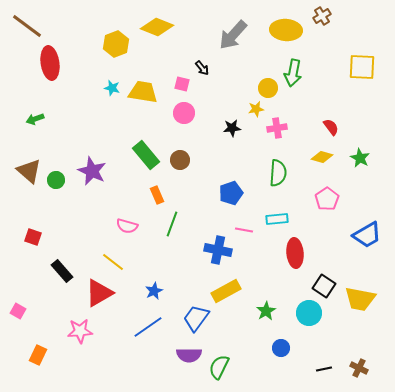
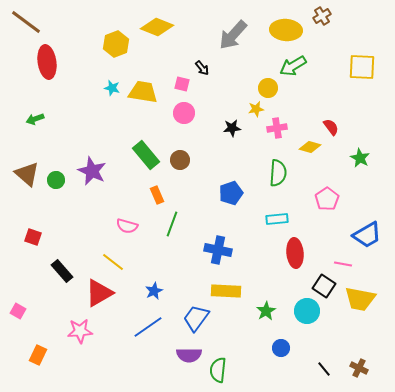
brown line at (27, 26): moved 1 px left, 4 px up
red ellipse at (50, 63): moved 3 px left, 1 px up
green arrow at (293, 73): moved 7 px up; rotated 48 degrees clockwise
yellow diamond at (322, 157): moved 12 px left, 10 px up
brown triangle at (29, 171): moved 2 px left, 3 px down
pink line at (244, 230): moved 99 px right, 34 px down
yellow rectangle at (226, 291): rotated 32 degrees clockwise
cyan circle at (309, 313): moved 2 px left, 2 px up
green semicircle at (219, 367): moved 1 px left, 3 px down; rotated 20 degrees counterclockwise
black line at (324, 369): rotated 63 degrees clockwise
